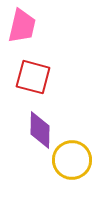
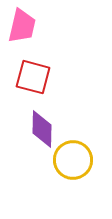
purple diamond: moved 2 px right, 1 px up
yellow circle: moved 1 px right
